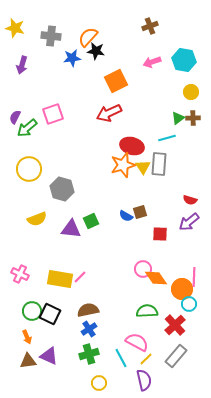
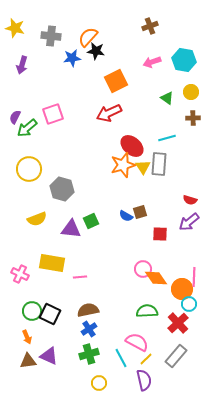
green triangle at (178, 118): moved 11 px left, 20 px up; rotated 48 degrees counterclockwise
red ellipse at (132, 146): rotated 25 degrees clockwise
pink line at (80, 277): rotated 40 degrees clockwise
yellow rectangle at (60, 279): moved 8 px left, 16 px up
red cross at (175, 325): moved 3 px right, 2 px up
